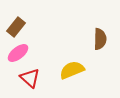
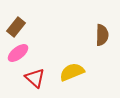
brown semicircle: moved 2 px right, 4 px up
yellow semicircle: moved 2 px down
red triangle: moved 5 px right
